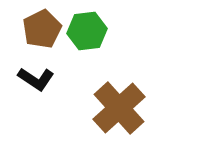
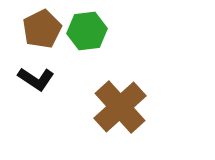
brown cross: moved 1 px right, 1 px up
